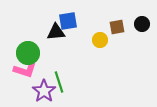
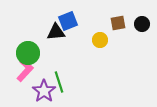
blue square: rotated 12 degrees counterclockwise
brown square: moved 1 px right, 4 px up
pink L-shape: rotated 65 degrees counterclockwise
